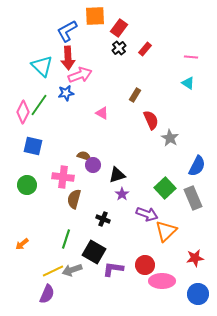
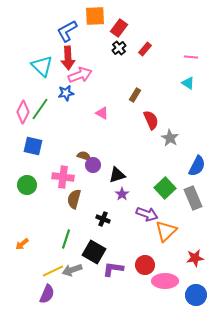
green line at (39, 105): moved 1 px right, 4 px down
pink ellipse at (162, 281): moved 3 px right
blue circle at (198, 294): moved 2 px left, 1 px down
